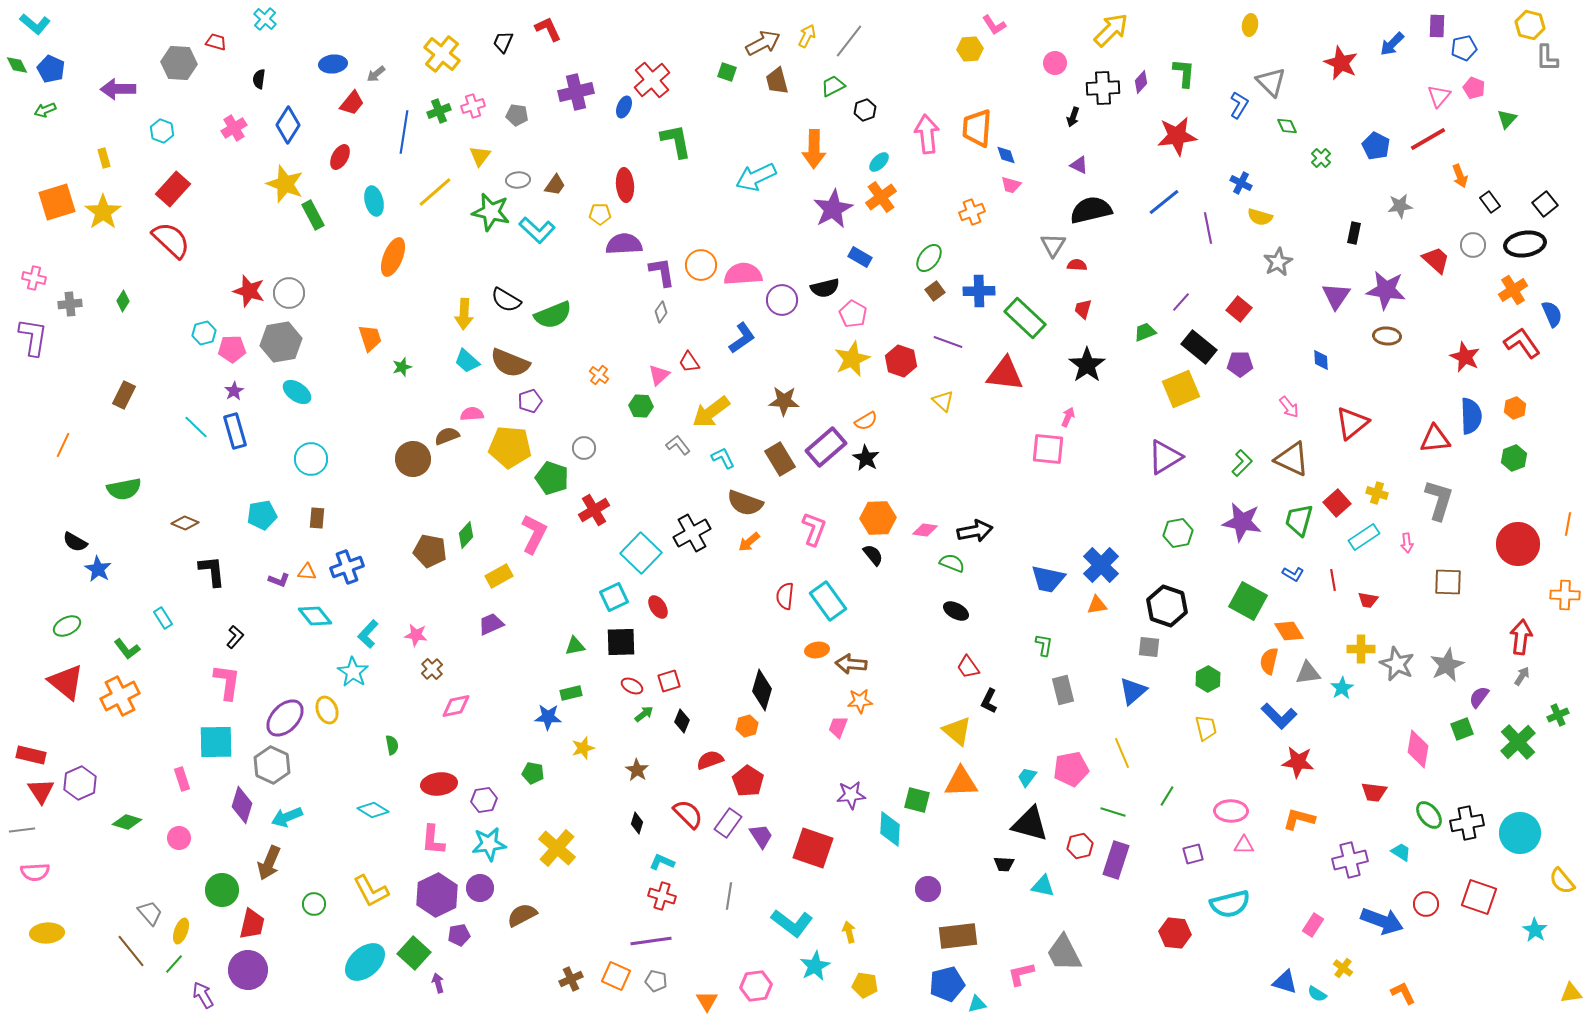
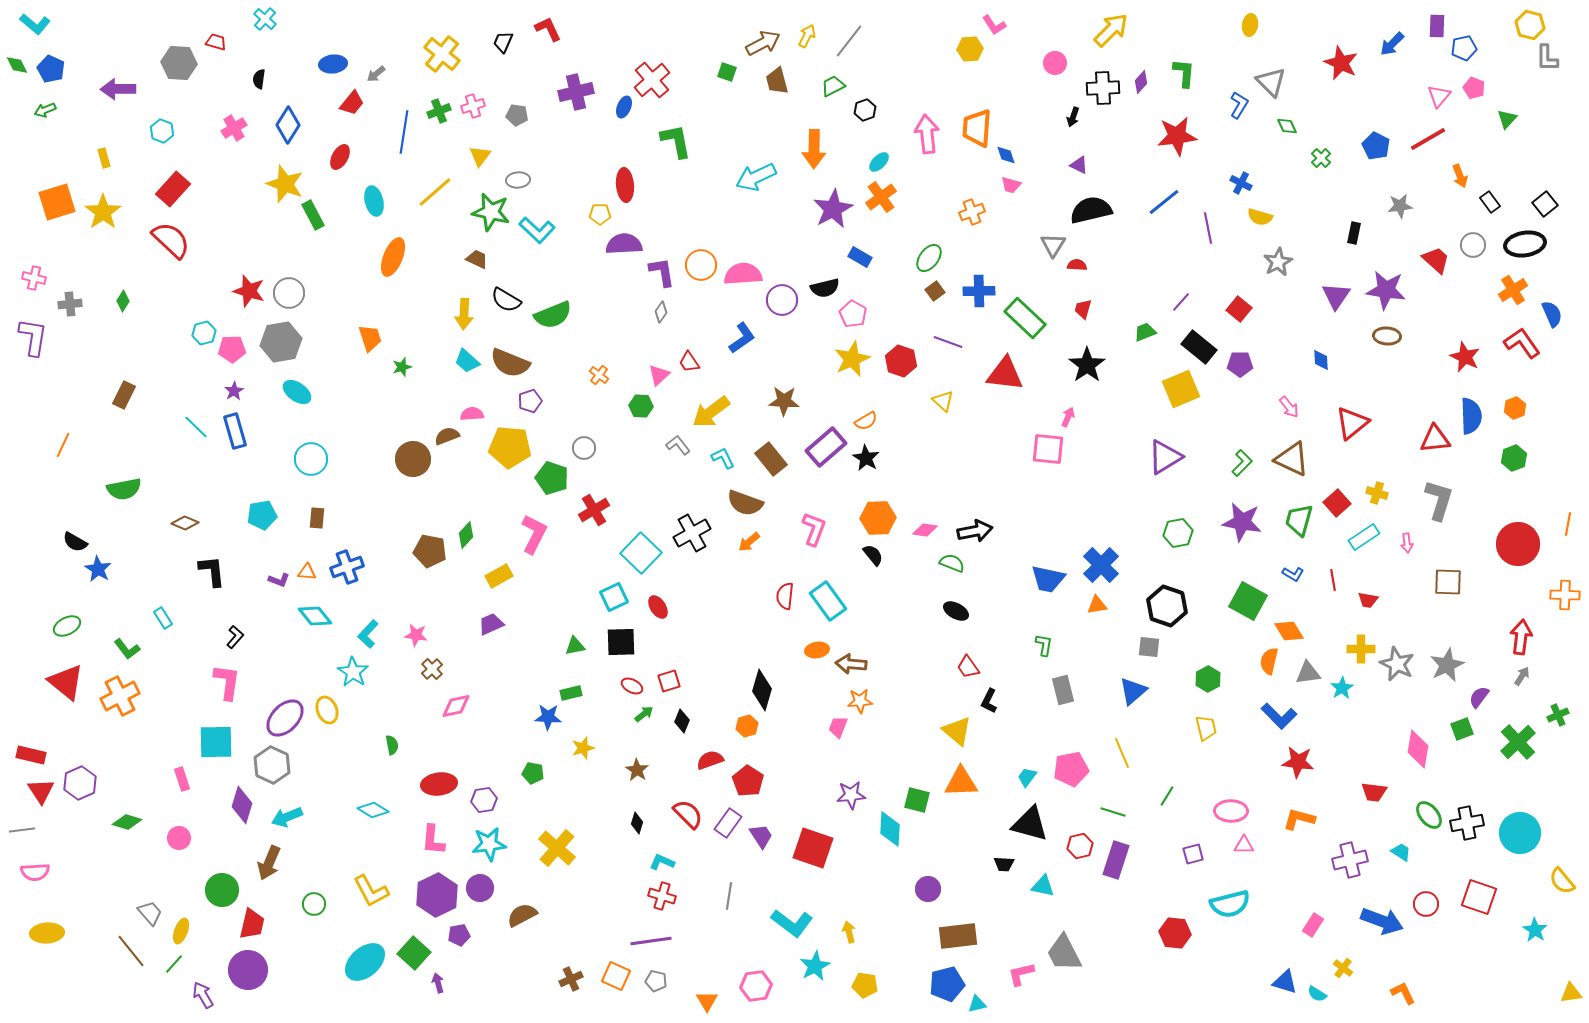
brown trapezoid at (555, 185): moved 78 px left, 74 px down; rotated 100 degrees counterclockwise
brown rectangle at (780, 459): moved 9 px left; rotated 8 degrees counterclockwise
